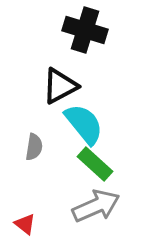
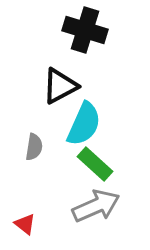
cyan semicircle: rotated 63 degrees clockwise
